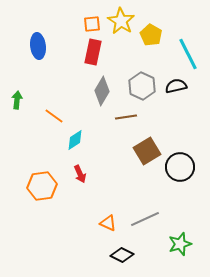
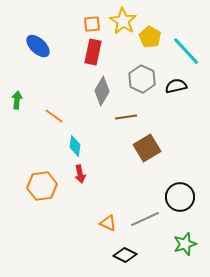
yellow star: moved 2 px right
yellow pentagon: moved 1 px left, 2 px down
blue ellipse: rotated 40 degrees counterclockwise
cyan line: moved 2 px left, 3 px up; rotated 16 degrees counterclockwise
gray hexagon: moved 7 px up
cyan diamond: moved 6 px down; rotated 50 degrees counterclockwise
brown square: moved 3 px up
black circle: moved 30 px down
red arrow: rotated 12 degrees clockwise
green star: moved 5 px right
black diamond: moved 3 px right
